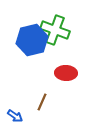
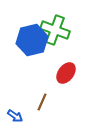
red ellipse: rotated 55 degrees counterclockwise
